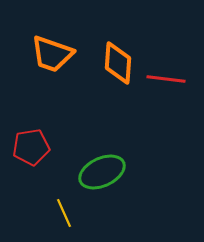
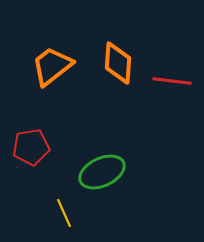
orange trapezoid: moved 12 px down; rotated 123 degrees clockwise
red line: moved 6 px right, 2 px down
